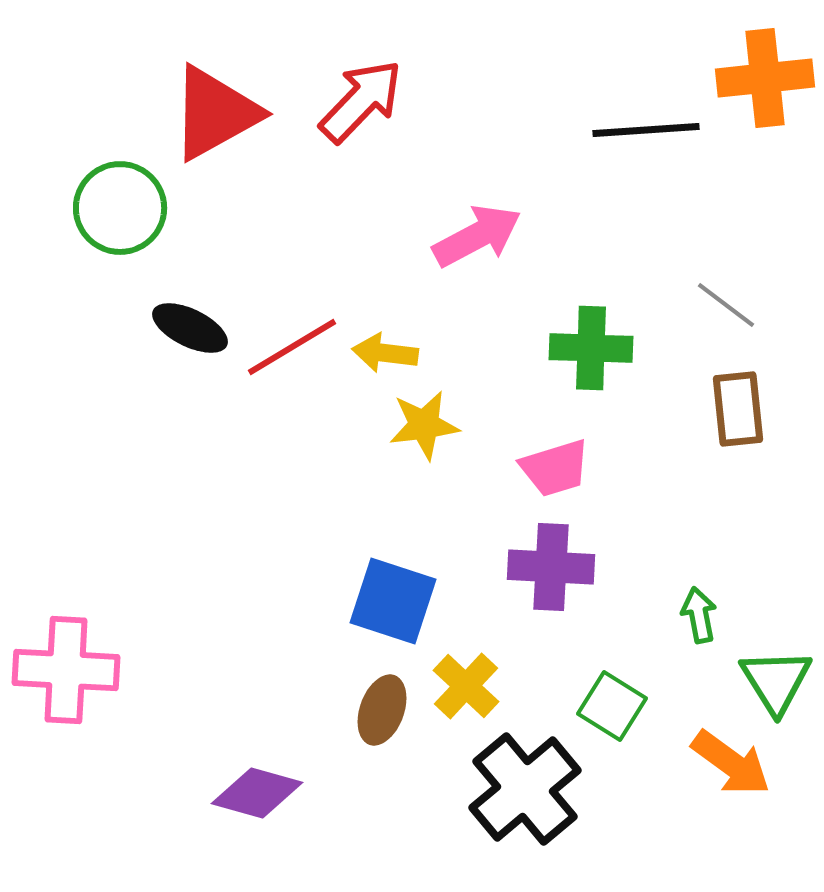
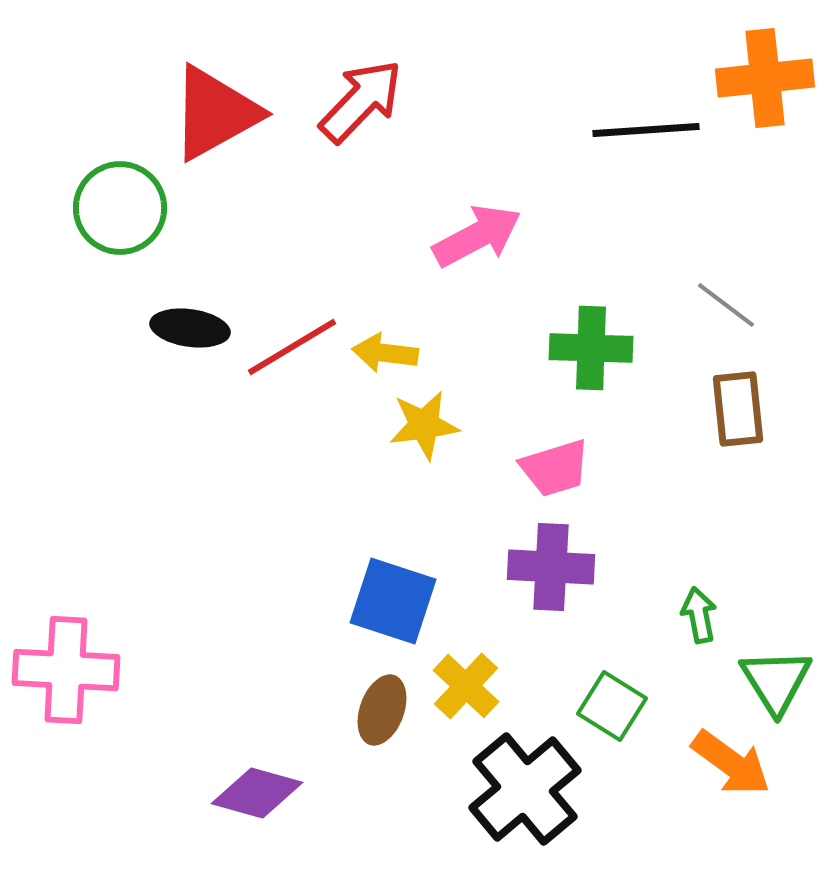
black ellipse: rotated 18 degrees counterclockwise
